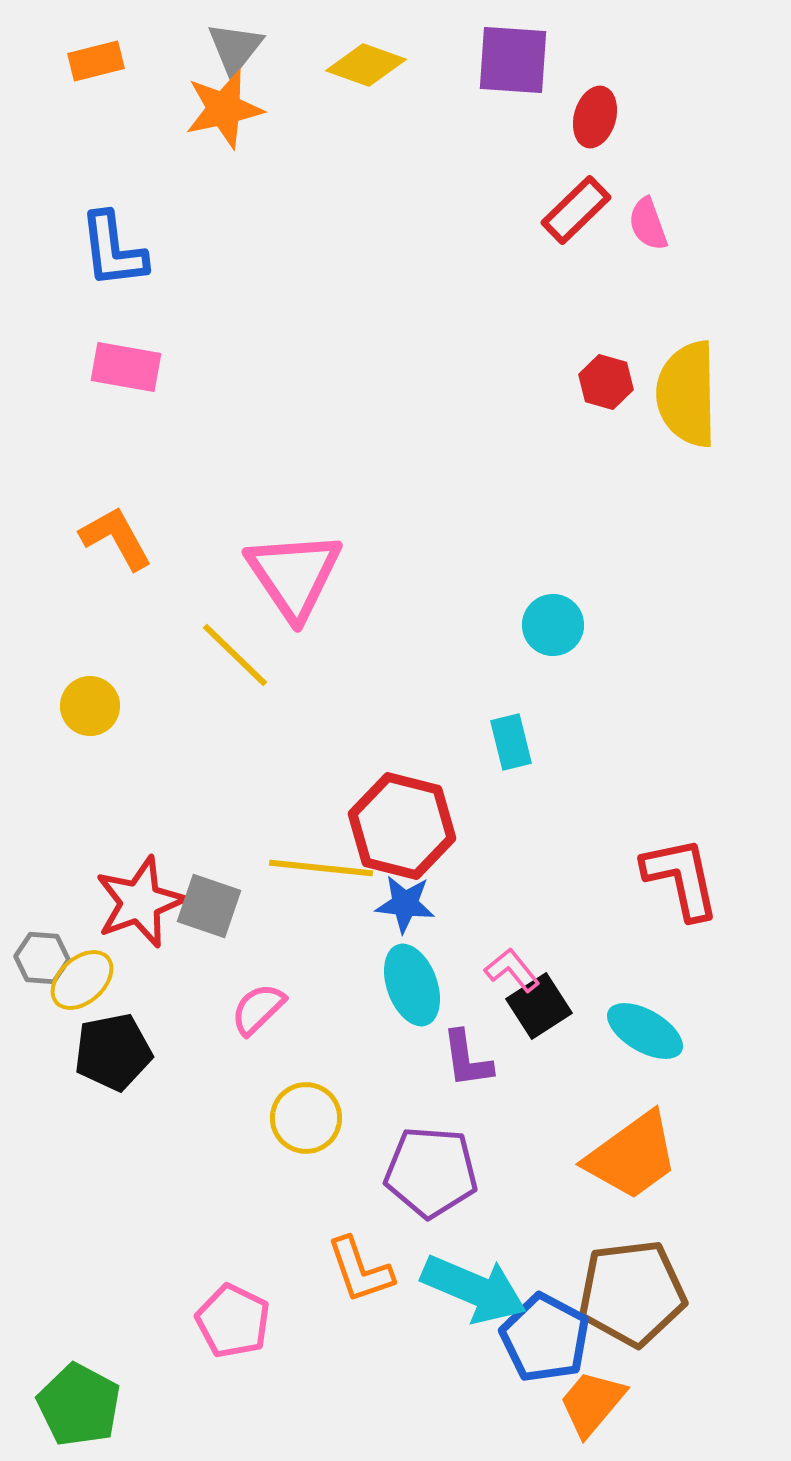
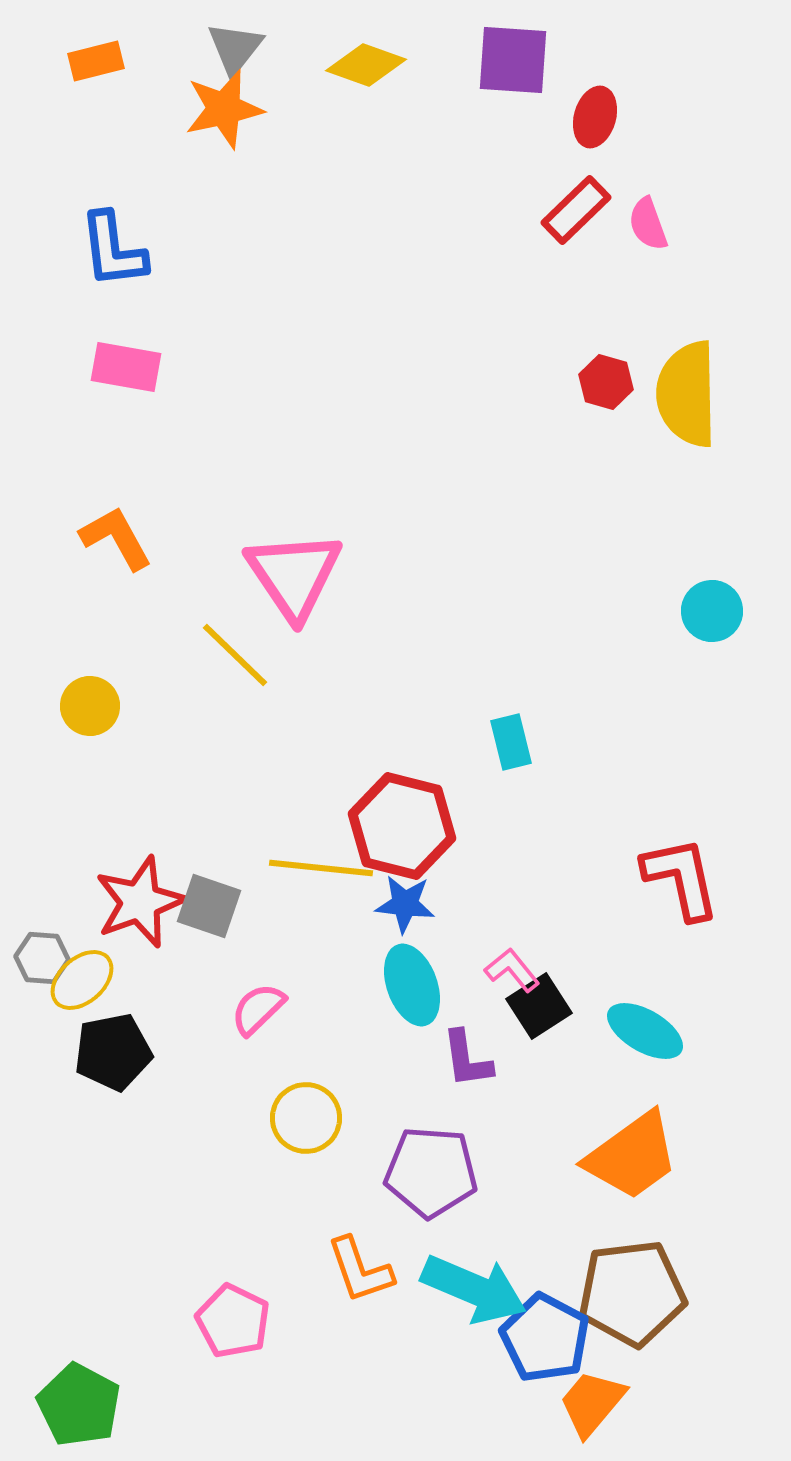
cyan circle at (553, 625): moved 159 px right, 14 px up
